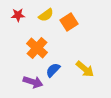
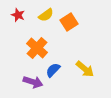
red star: rotated 24 degrees clockwise
